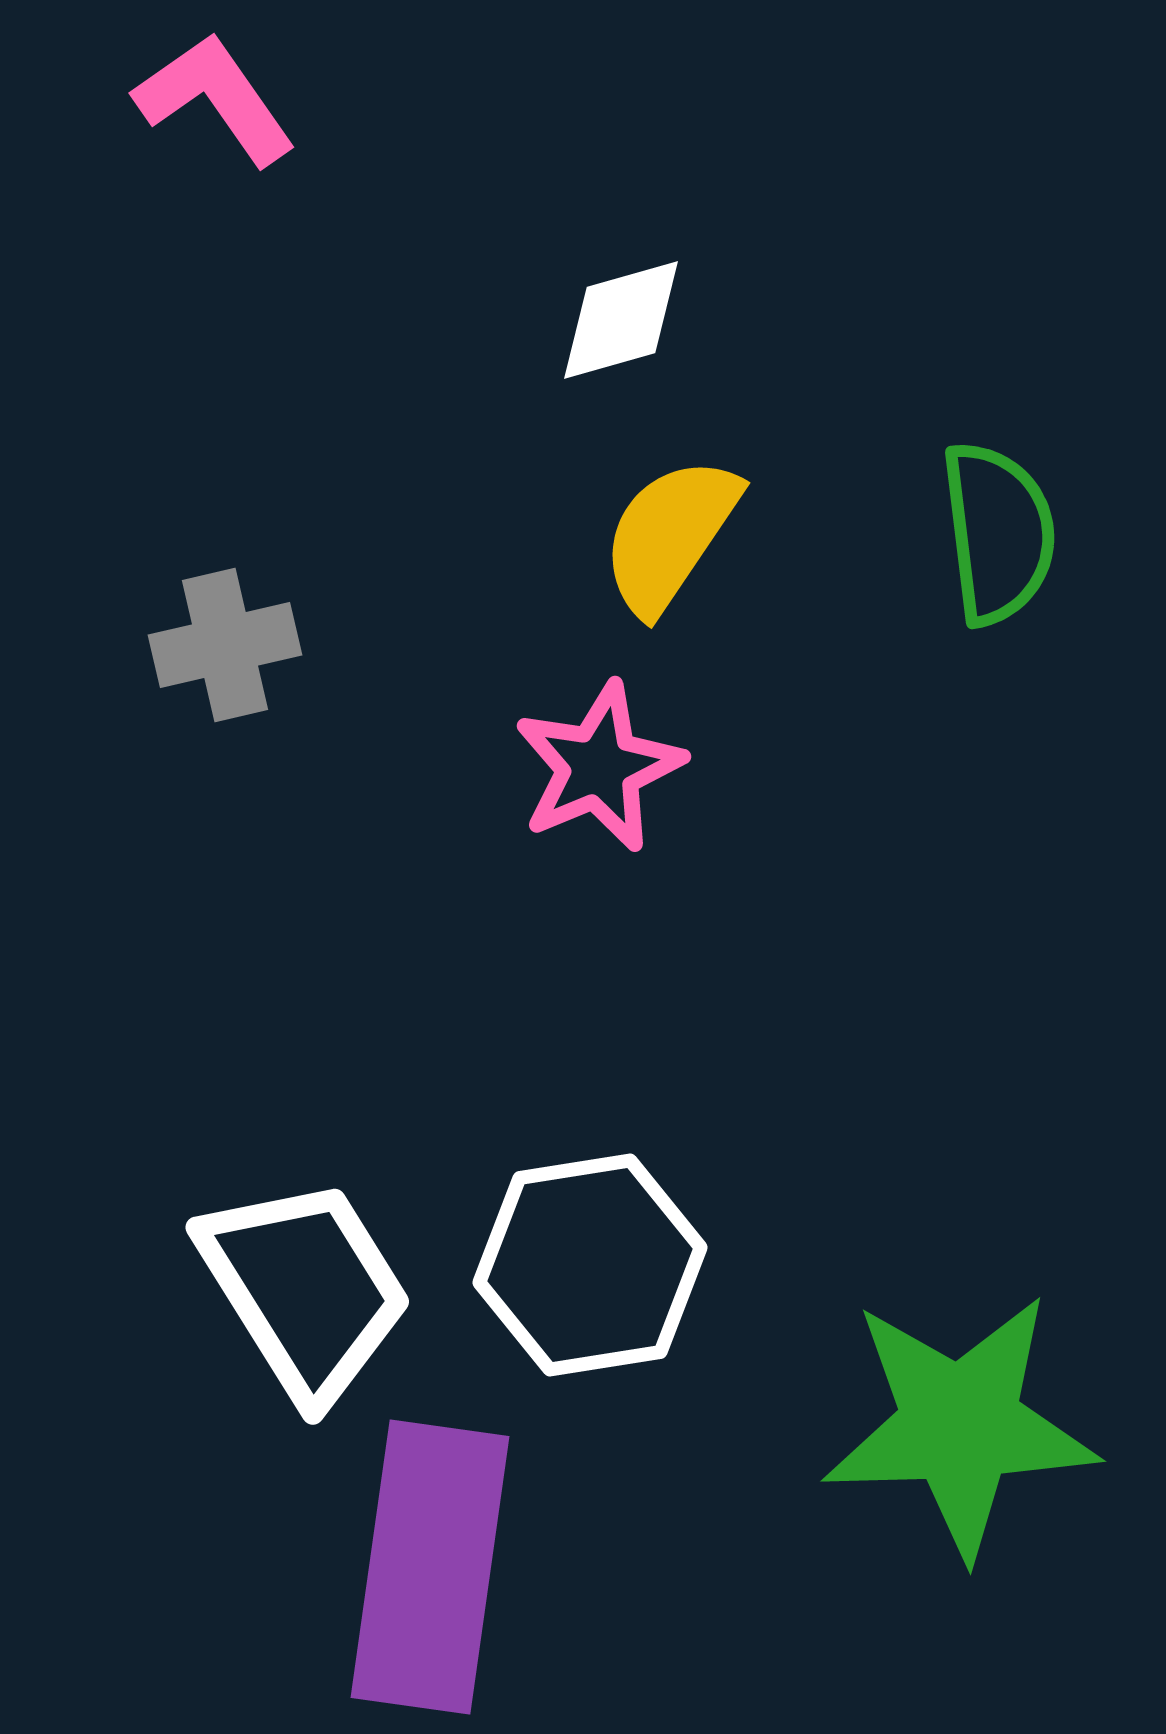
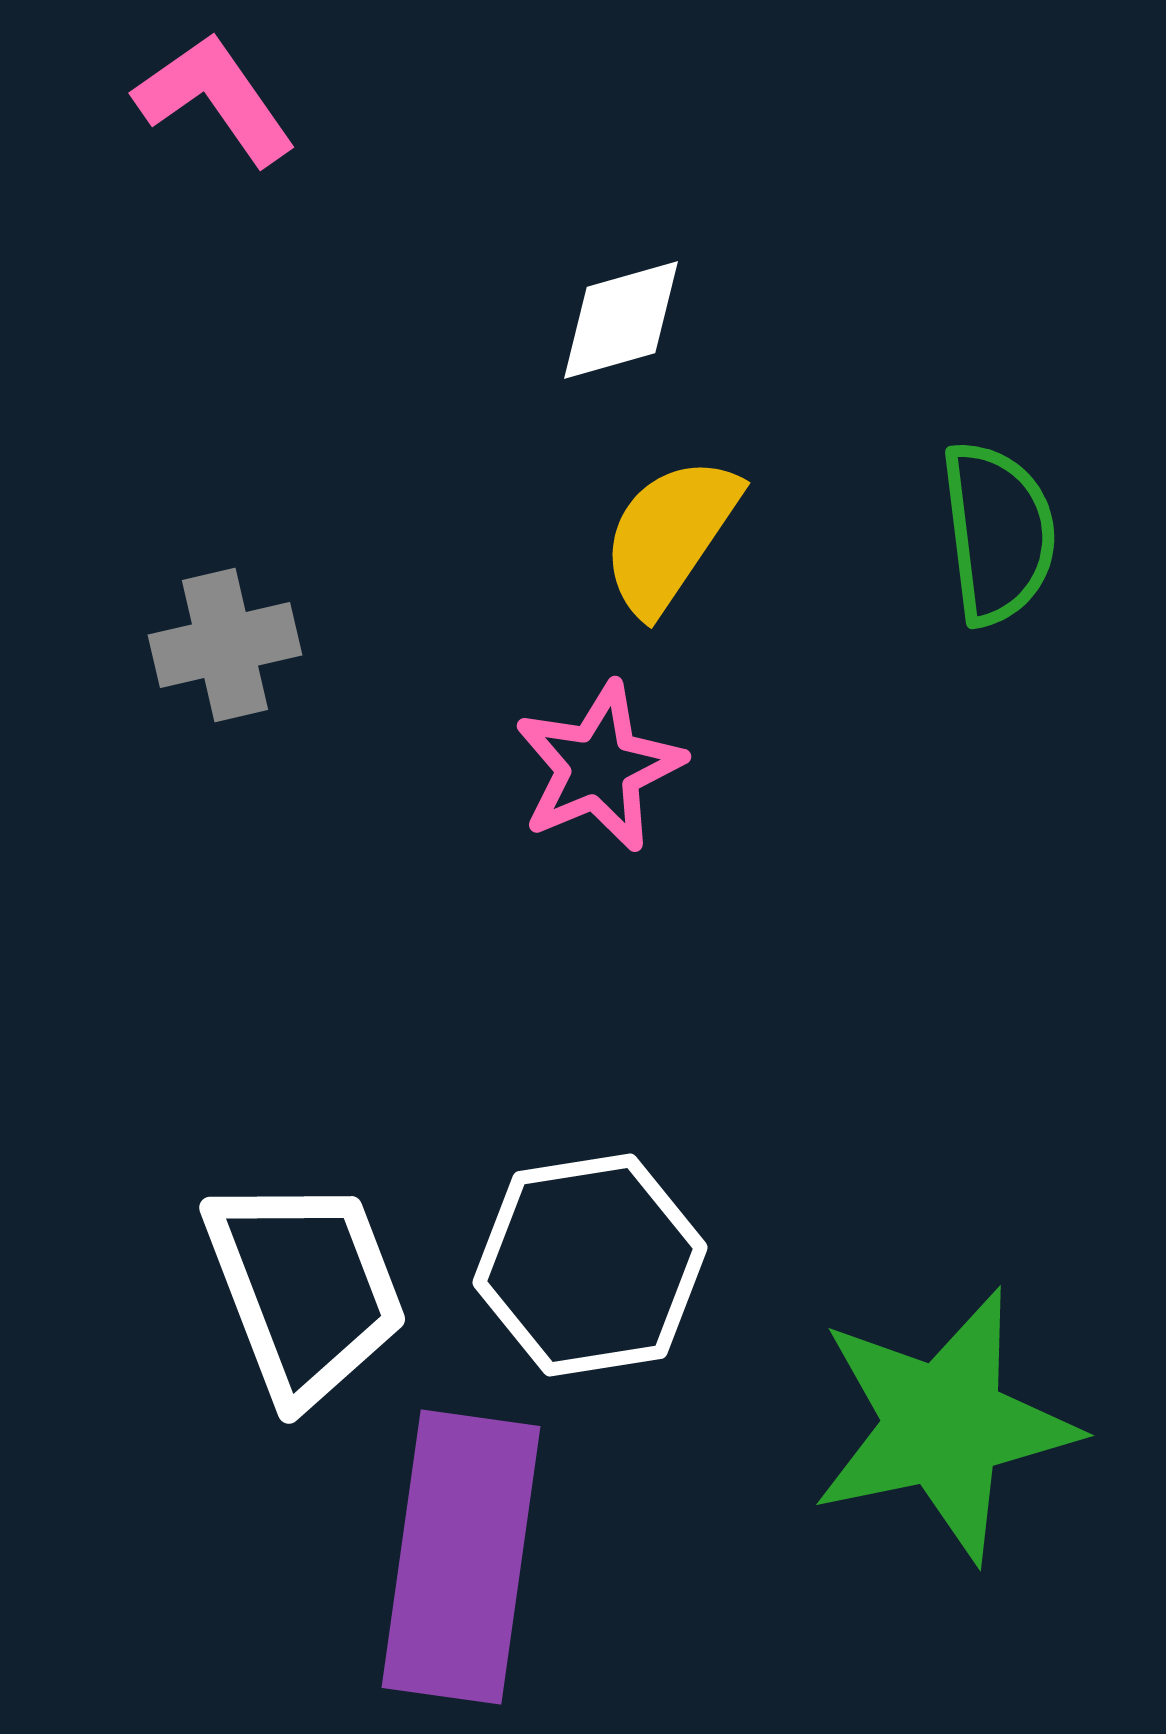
white trapezoid: rotated 11 degrees clockwise
green star: moved 16 px left; rotated 10 degrees counterclockwise
purple rectangle: moved 31 px right, 10 px up
